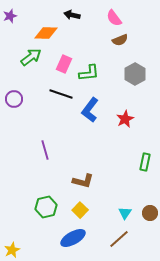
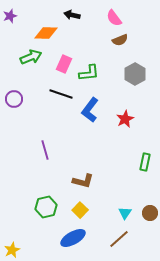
green arrow: rotated 15 degrees clockwise
